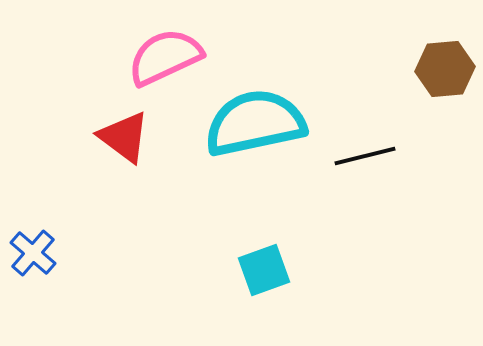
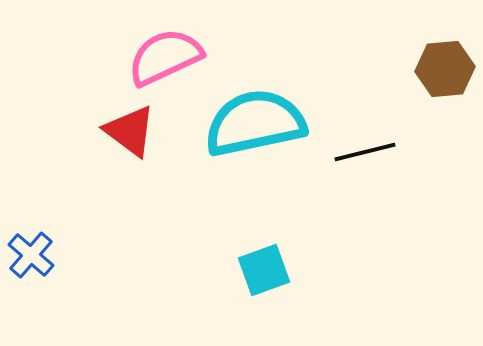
red triangle: moved 6 px right, 6 px up
black line: moved 4 px up
blue cross: moved 2 px left, 2 px down
